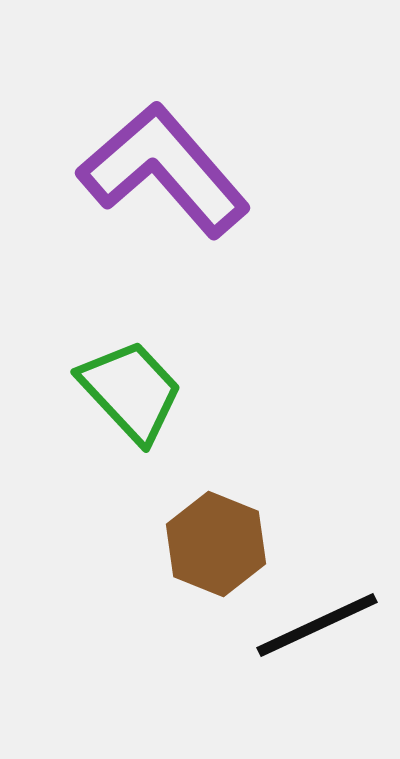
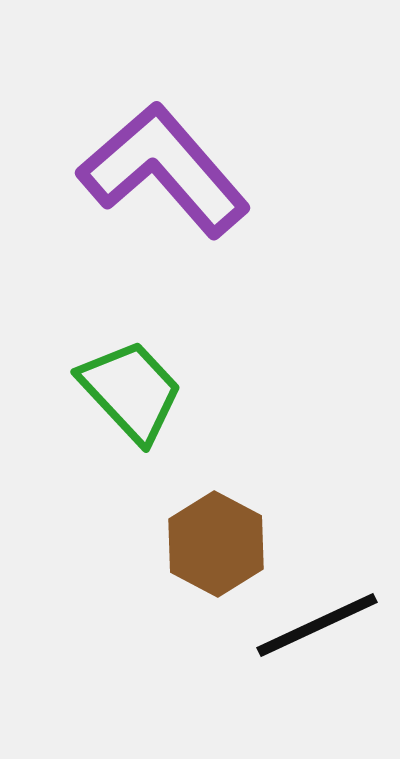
brown hexagon: rotated 6 degrees clockwise
